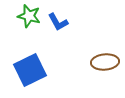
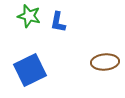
blue L-shape: rotated 40 degrees clockwise
